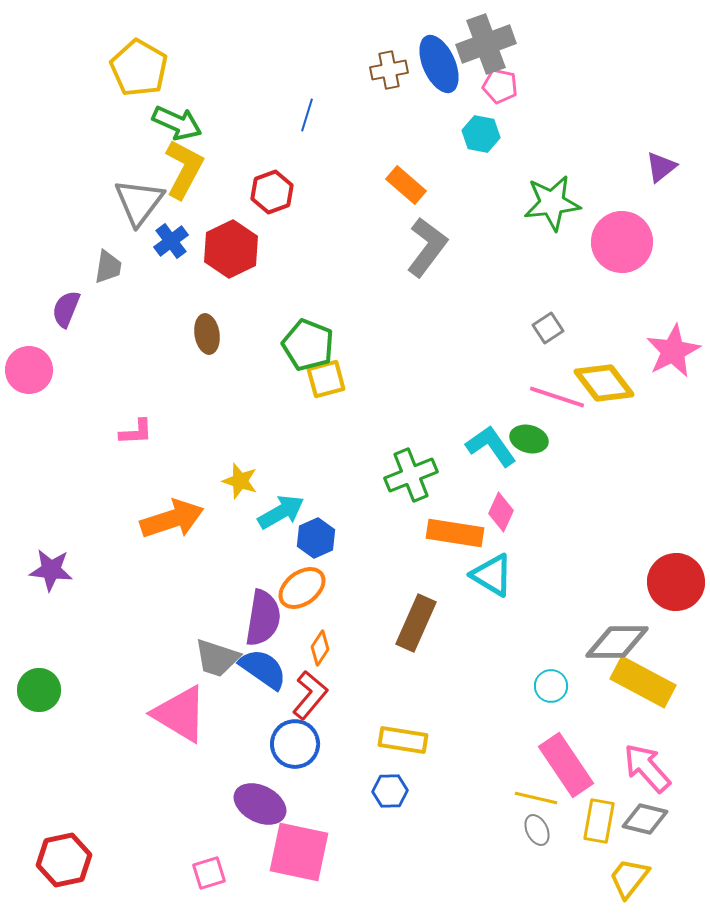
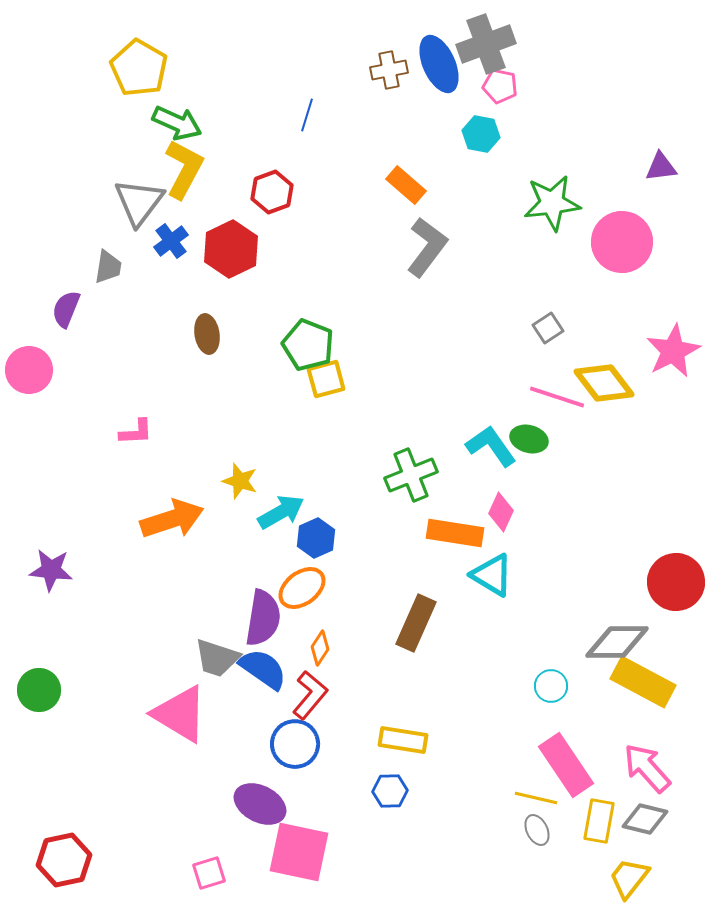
purple triangle at (661, 167): rotated 32 degrees clockwise
